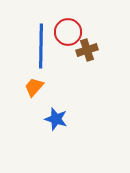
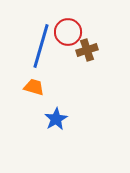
blue line: rotated 15 degrees clockwise
orange trapezoid: rotated 65 degrees clockwise
blue star: rotated 25 degrees clockwise
